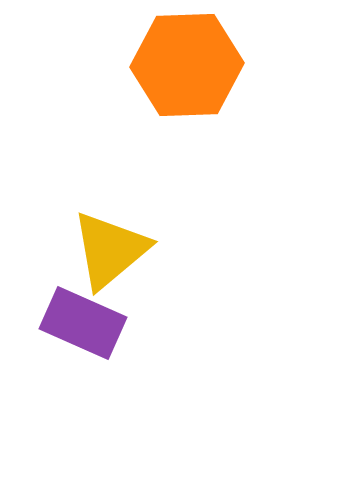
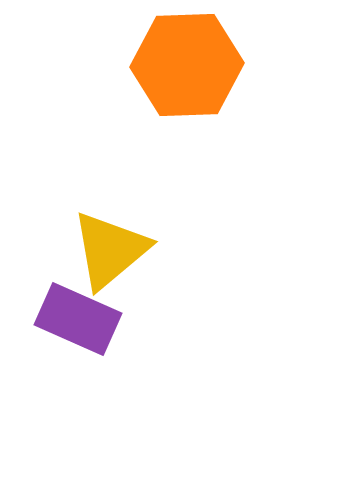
purple rectangle: moved 5 px left, 4 px up
